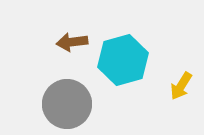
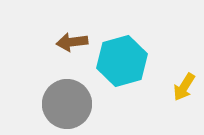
cyan hexagon: moved 1 px left, 1 px down
yellow arrow: moved 3 px right, 1 px down
